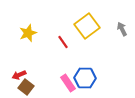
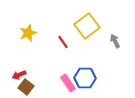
gray arrow: moved 7 px left, 12 px down
